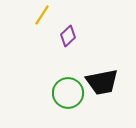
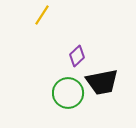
purple diamond: moved 9 px right, 20 px down
